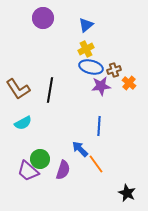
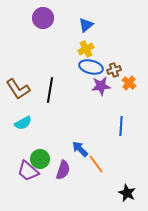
blue line: moved 22 px right
